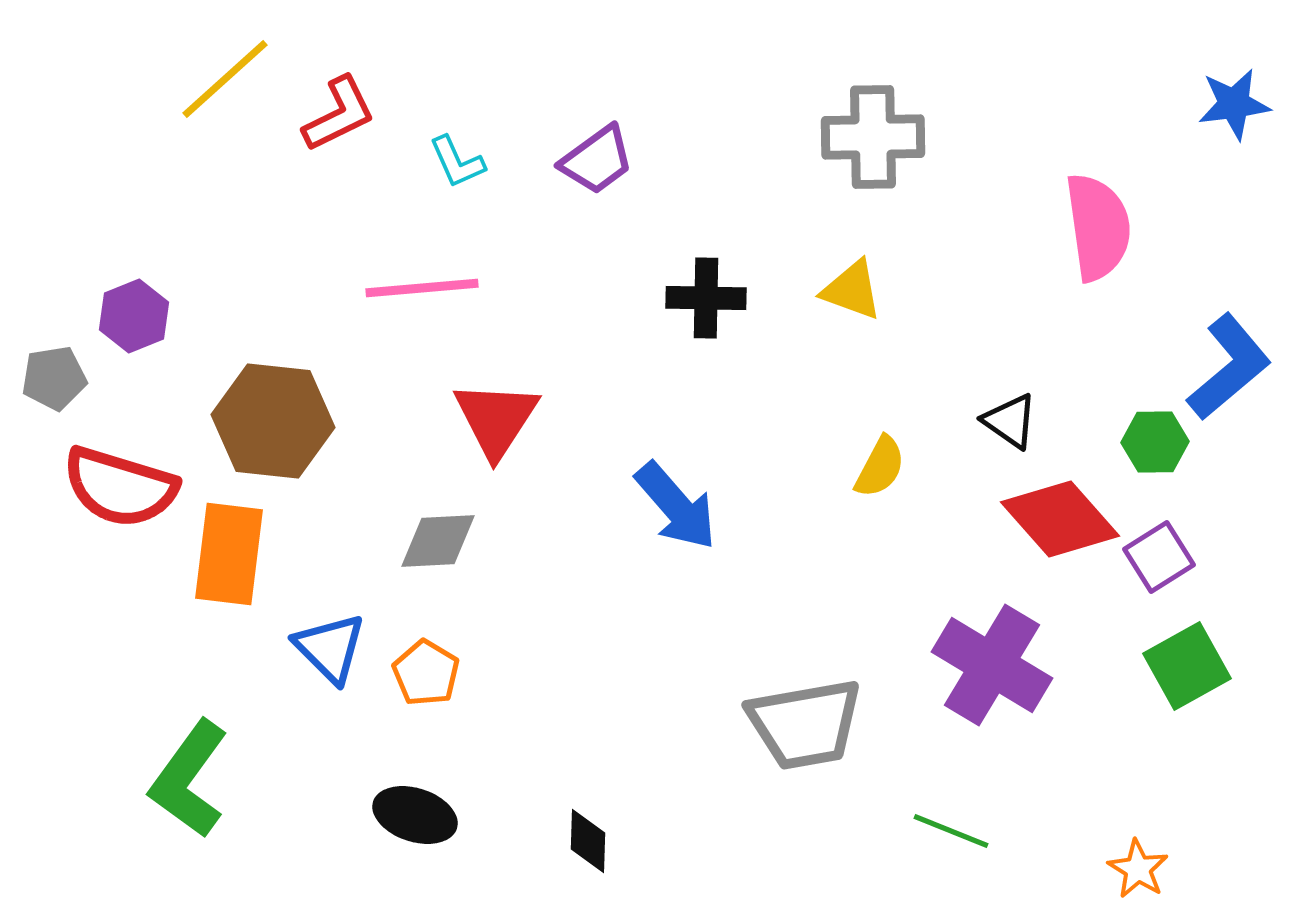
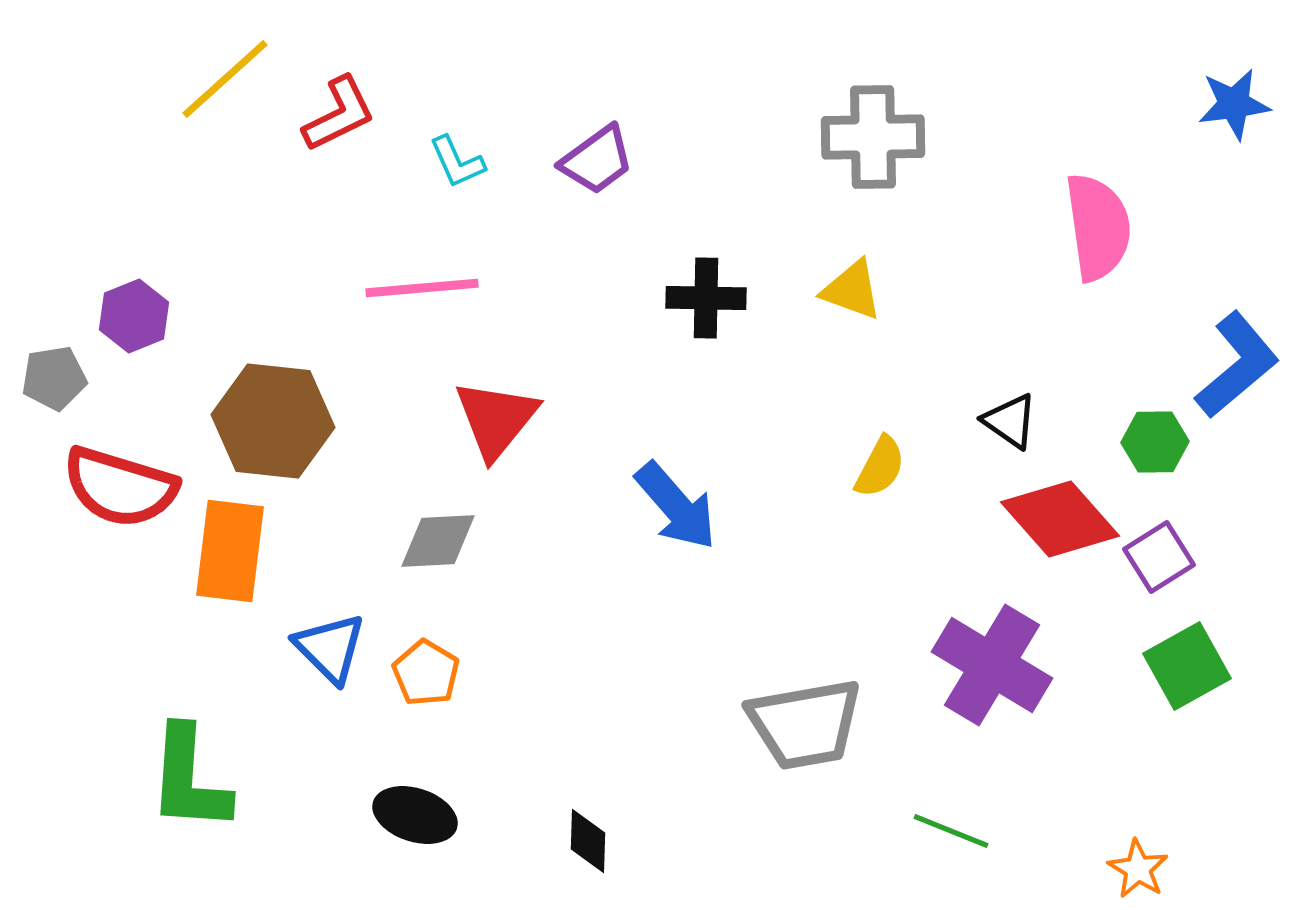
blue L-shape: moved 8 px right, 2 px up
red triangle: rotated 6 degrees clockwise
orange rectangle: moved 1 px right, 3 px up
green L-shape: rotated 32 degrees counterclockwise
